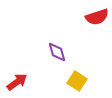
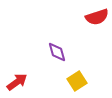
yellow square: rotated 24 degrees clockwise
